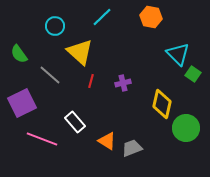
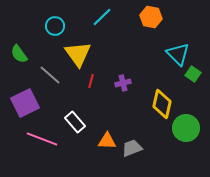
yellow triangle: moved 2 px left, 2 px down; rotated 12 degrees clockwise
purple square: moved 3 px right
orange triangle: rotated 30 degrees counterclockwise
